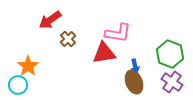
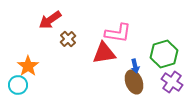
green hexagon: moved 6 px left; rotated 24 degrees clockwise
